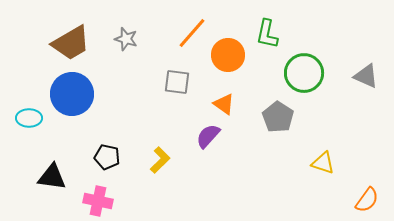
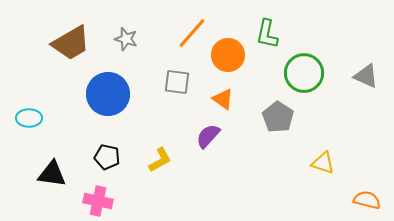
blue circle: moved 36 px right
orange triangle: moved 1 px left, 5 px up
yellow L-shape: rotated 16 degrees clockwise
black triangle: moved 3 px up
orange semicircle: rotated 112 degrees counterclockwise
